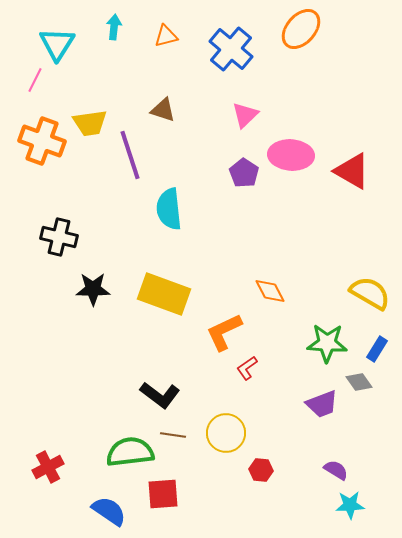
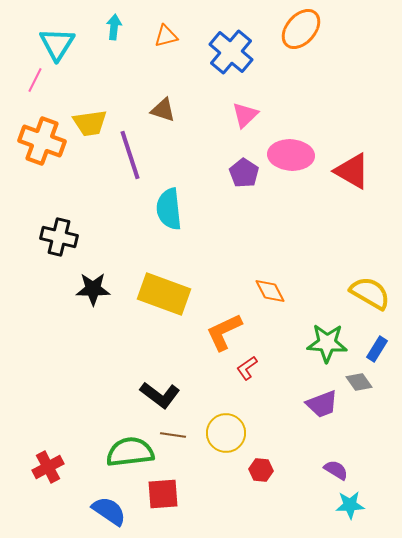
blue cross: moved 3 px down
